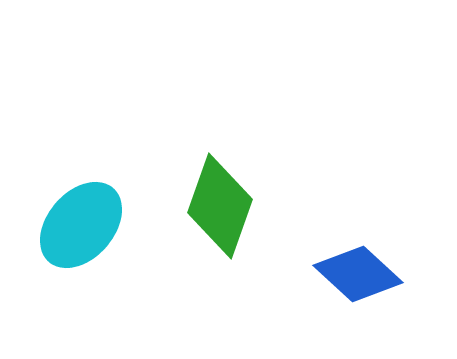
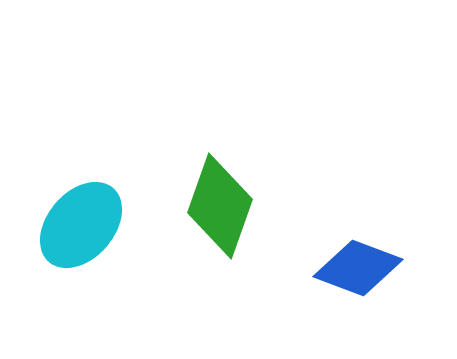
blue diamond: moved 6 px up; rotated 22 degrees counterclockwise
